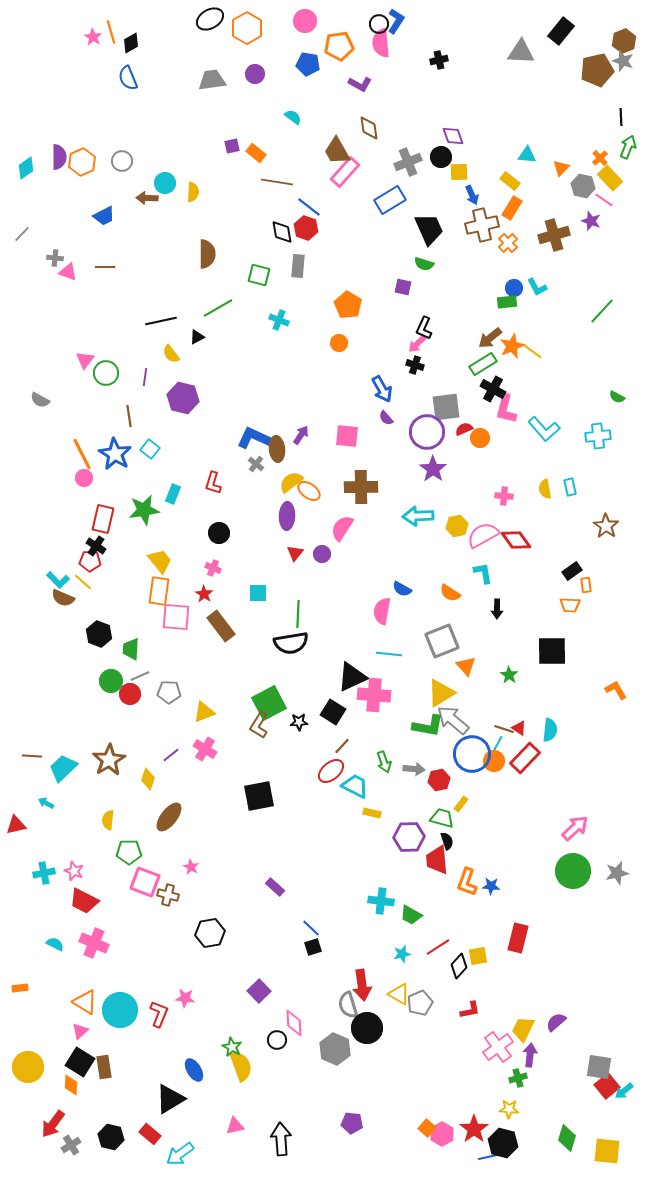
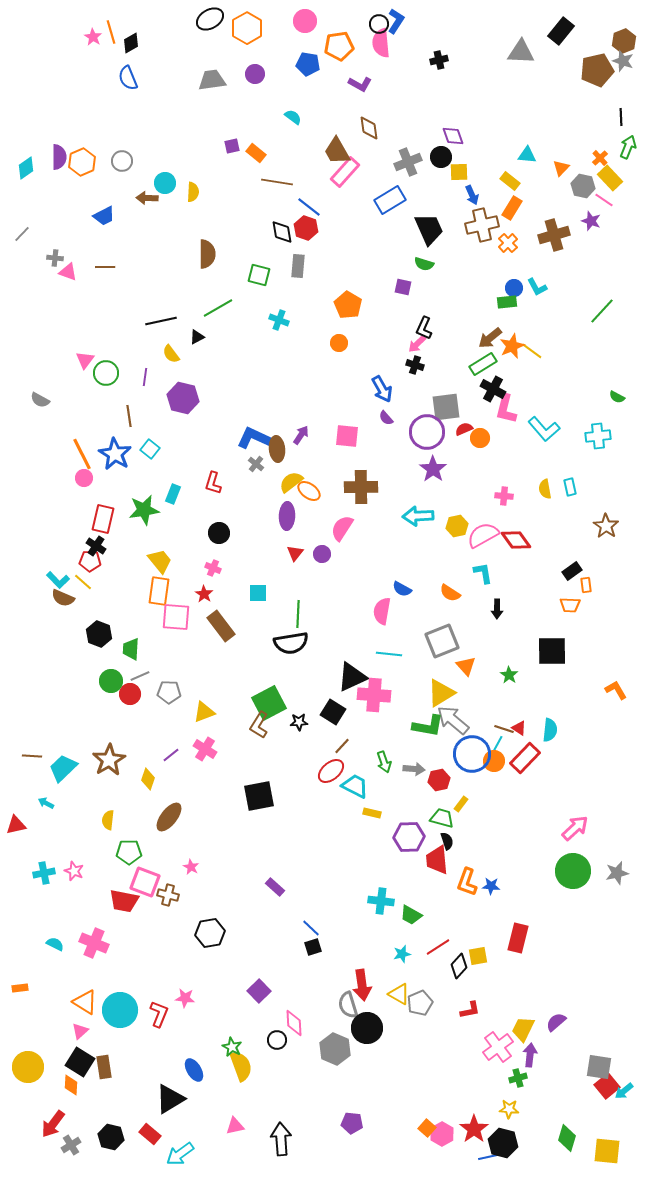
red trapezoid at (84, 901): moved 40 px right; rotated 16 degrees counterclockwise
